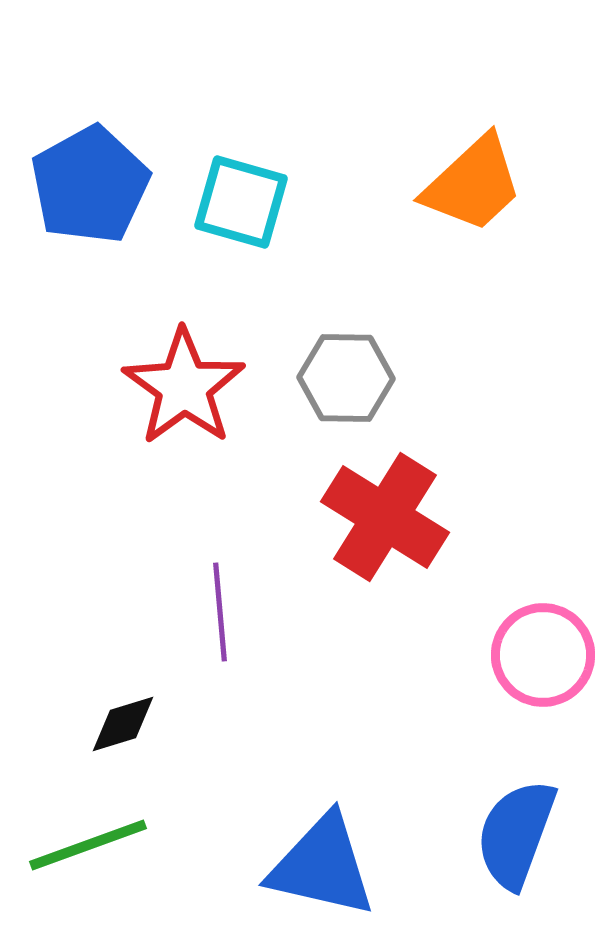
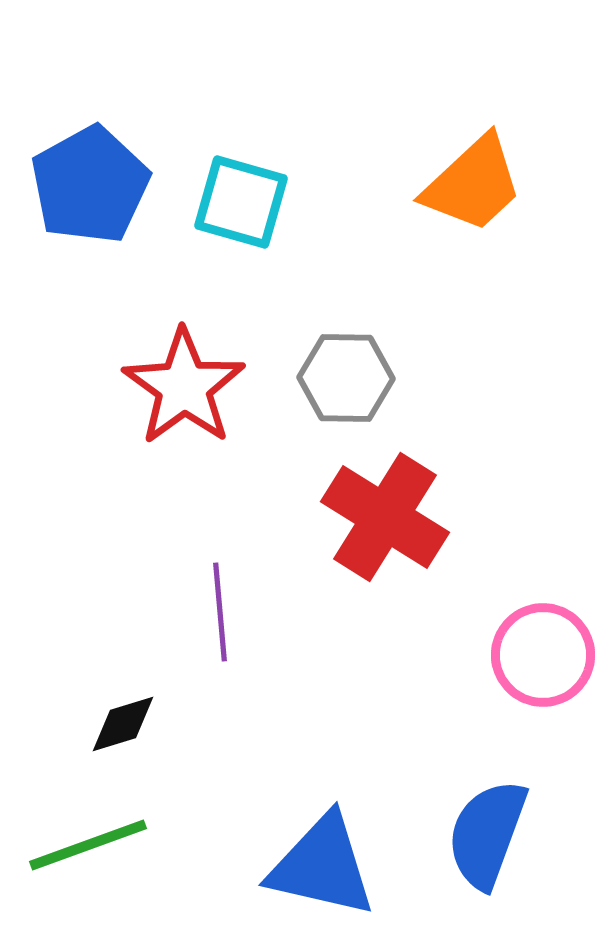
blue semicircle: moved 29 px left
